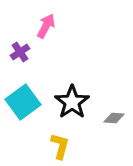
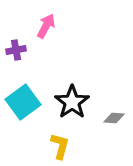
purple cross: moved 4 px left, 2 px up; rotated 24 degrees clockwise
